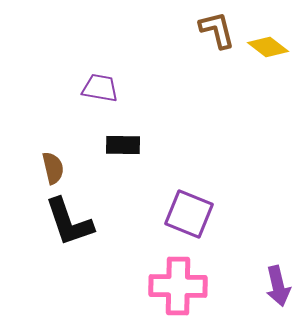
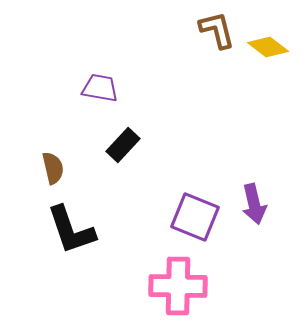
black rectangle: rotated 48 degrees counterclockwise
purple square: moved 6 px right, 3 px down
black L-shape: moved 2 px right, 8 px down
purple arrow: moved 24 px left, 82 px up
